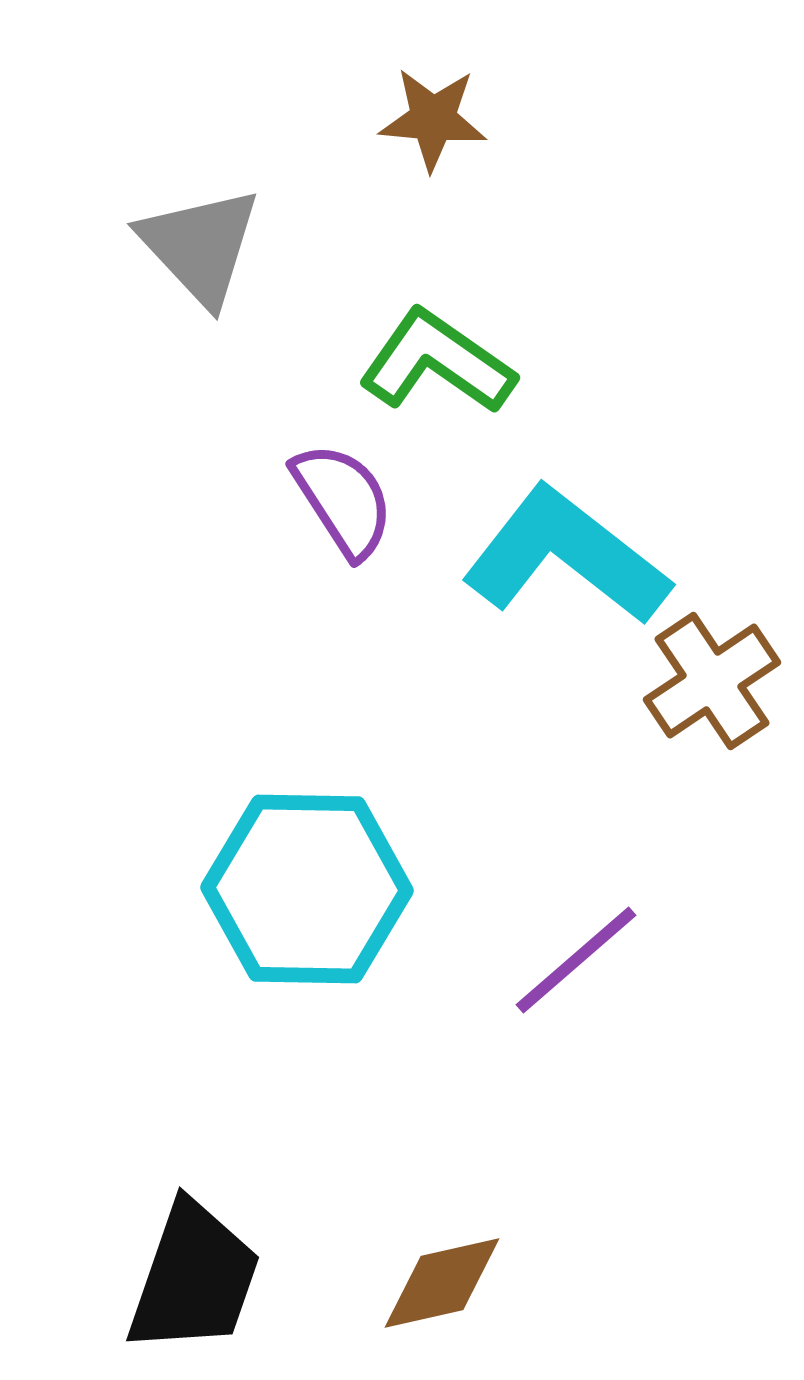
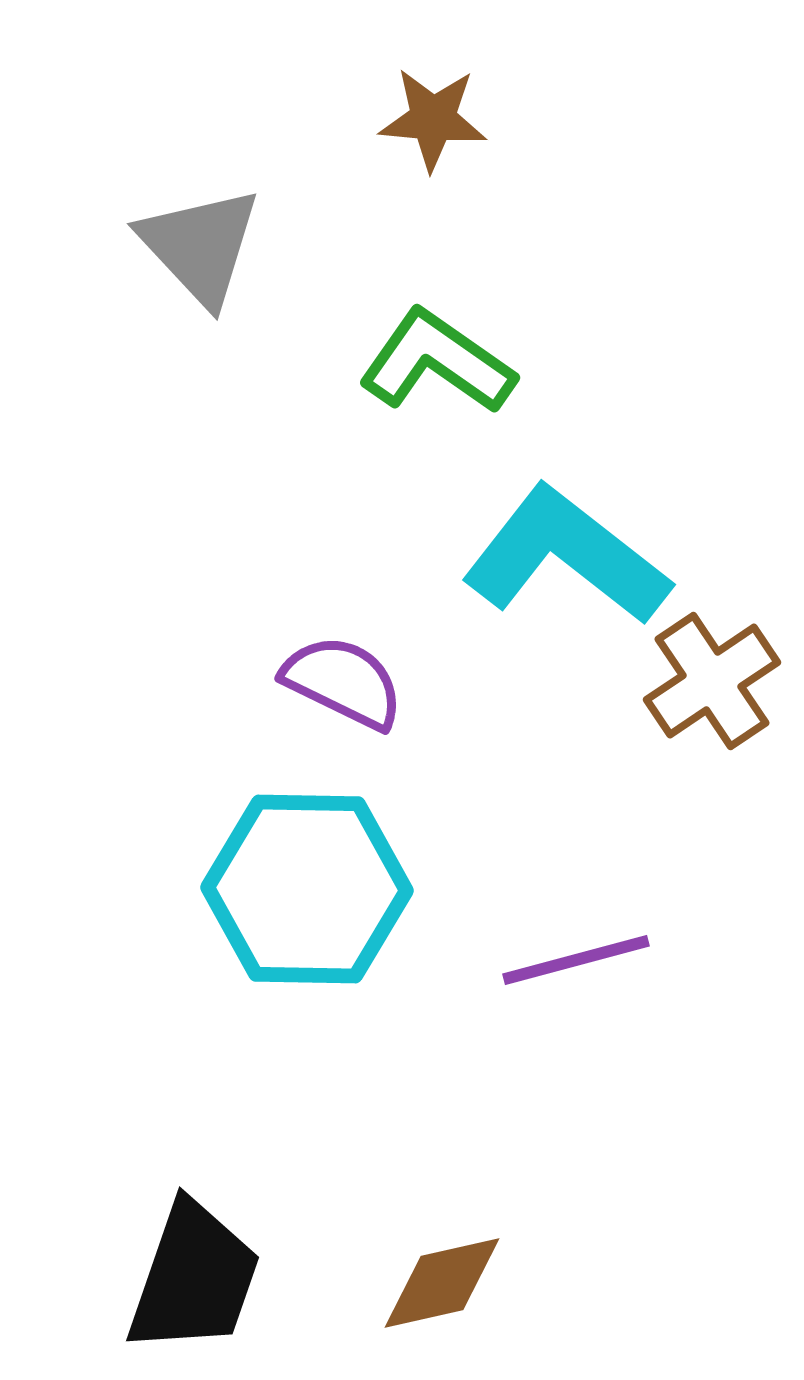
purple semicircle: moved 182 px down; rotated 31 degrees counterclockwise
purple line: rotated 26 degrees clockwise
